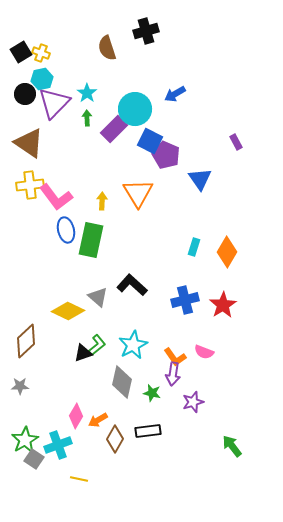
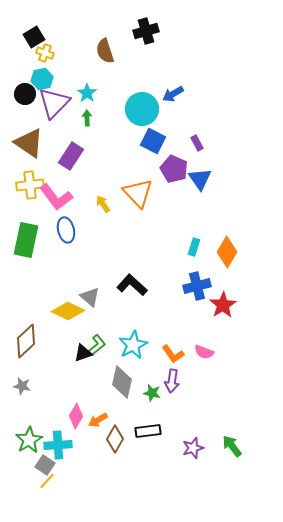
brown semicircle at (107, 48): moved 2 px left, 3 px down
black square at (21, 52): moved 13 px right, 15 px up
yellow cross at (41, 53): moved 4 px right
blue arrow at (175, 94): moved 2 px left
cyan circle at (135, 109): moved 7 px right
purple rectangle at (114, 129): moved 43 px left, 27 px down; rotated 12 degrees counterclockwise
blue square at (150, 141): moved 3 px right
purple rectangle at (236, 142): moved 39 px left, 1 px down
purple pentagon at (166, 155): moved 8 px right, 14 px down
orange triangle at (138, 193): rotated 12 degrees counterclockwise
yellow arrow at (102, 201): moved 1 px right, 3 px down; rotated 36 degrees counterclockwise
green rectangle at (91, 240): moved 65 px left
gray triangle at (98, 297): moved 8 px left
blue cross at (185, 300): moved 12 px right, 14 px up
orange L-shape at (175, 357): moved 2 px left, 3 px up
purple arrow at (173, 374): moved 1 px left, 7 px down
gray star at (20, 386): moved 2 px right; rotated 12 degrees clockwise
purple star at (193, 402): moved 46 px down
green star at (25, 440): moved 4 px right
cyan cross at (58, 445): rotated 16 degrees clockwise
gray square at (34, 459): moved 11 px right, 6 px down
yellow line at (79, 479): moved 32 px left, 2 px down; rotated 60 degrees counterclockwise
